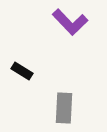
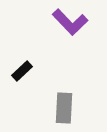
black rectangle: rotated 75 degrees counterclockwise
